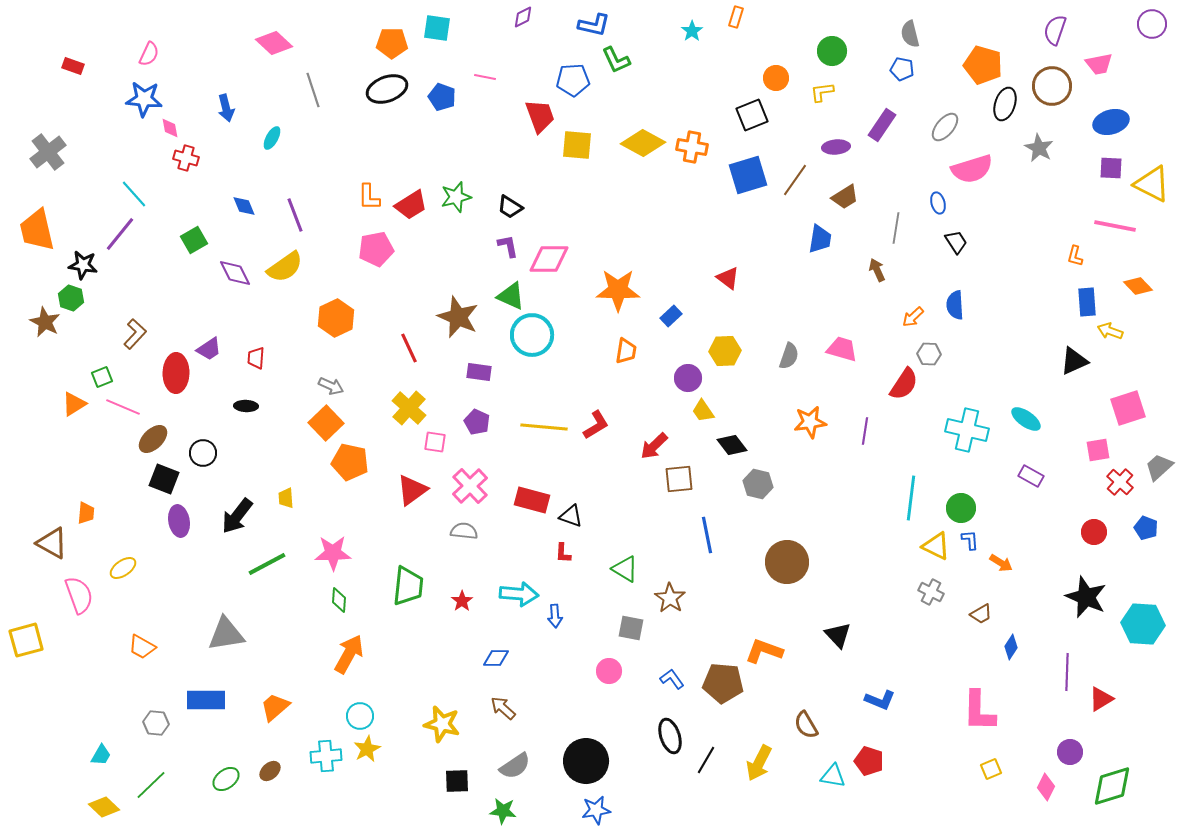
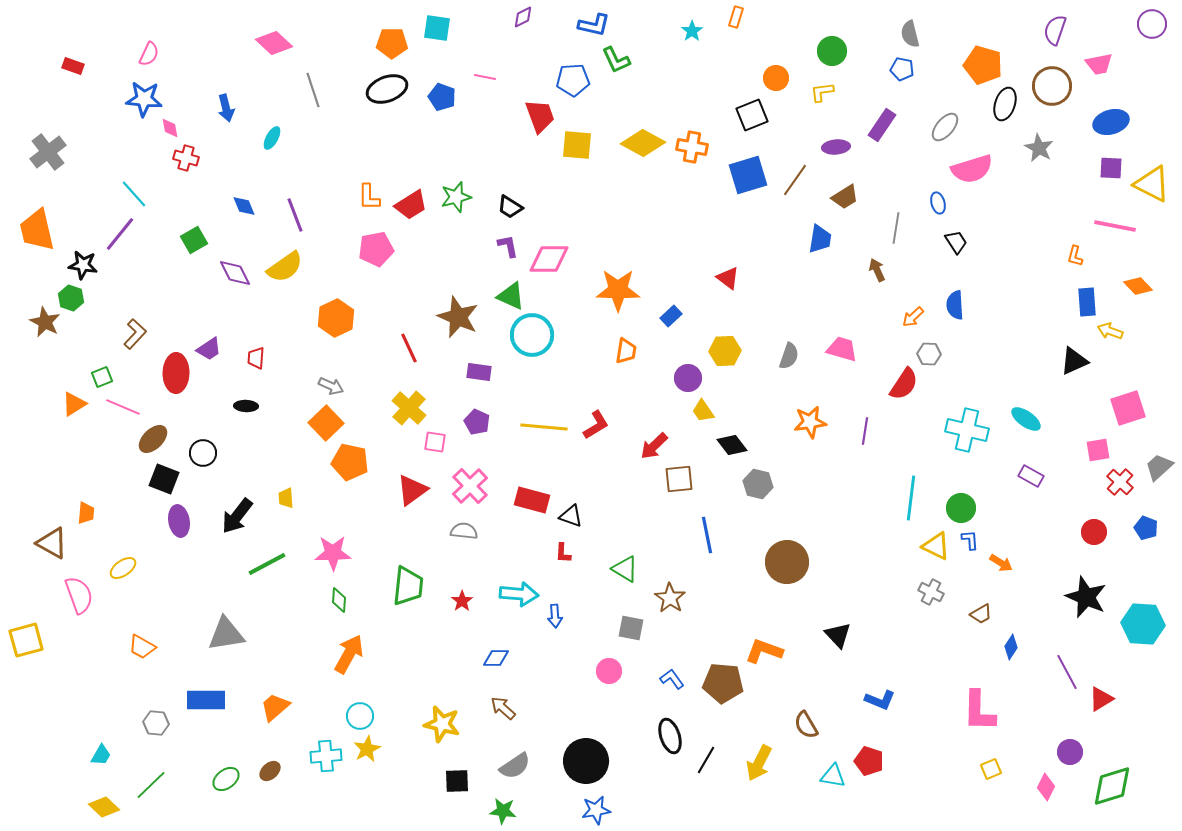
purple line at (1067, 672): rotated 30 degrees counterclockwise
